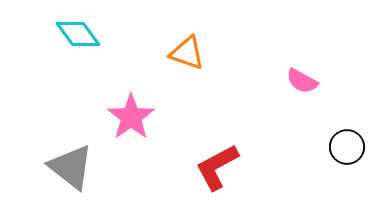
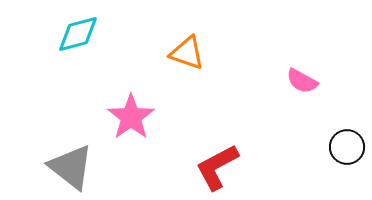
cyan diamond: rotated 69 degrees counterclockwise
